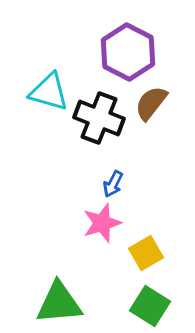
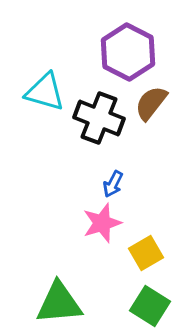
cyan triangle: moved 4 px left
